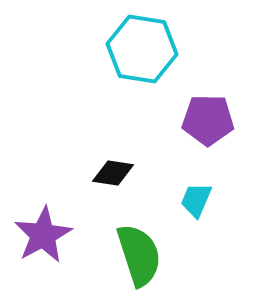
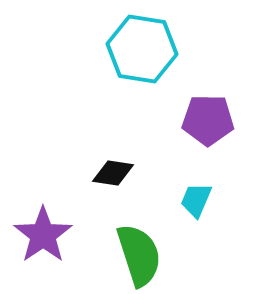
purple star: rotated 6 degrees counterclockwise
